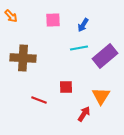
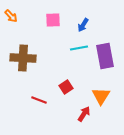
purple rectangle: rotated 60 degrees counterclockwise
red square: rotated 32 degrees counterclockwise
